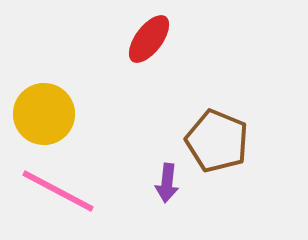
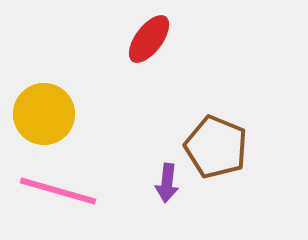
brown pentagon: moved 1 px left, 6 px down
pink line: rotated 12 degrees counterclockwise
